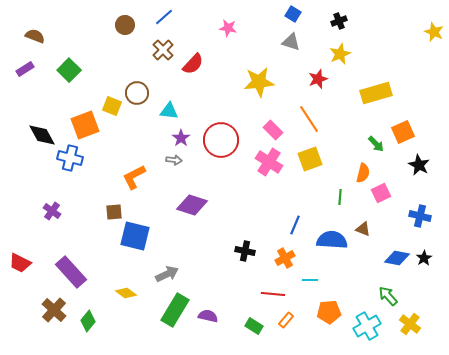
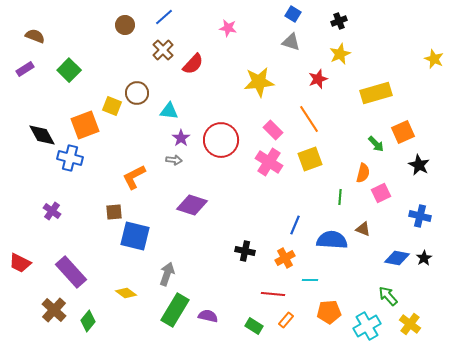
yellow star at (434, 32): moved 27 px down
gray arrow at (167, 274): rotated 45 degrees counterclockwise
